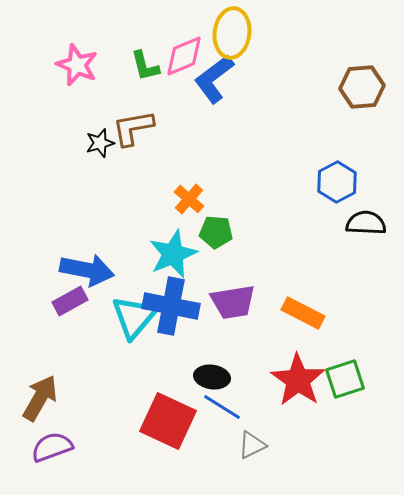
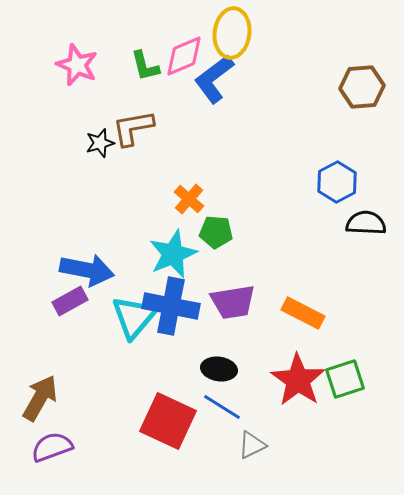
black ellipse: moved 7 px right, 8 px up
